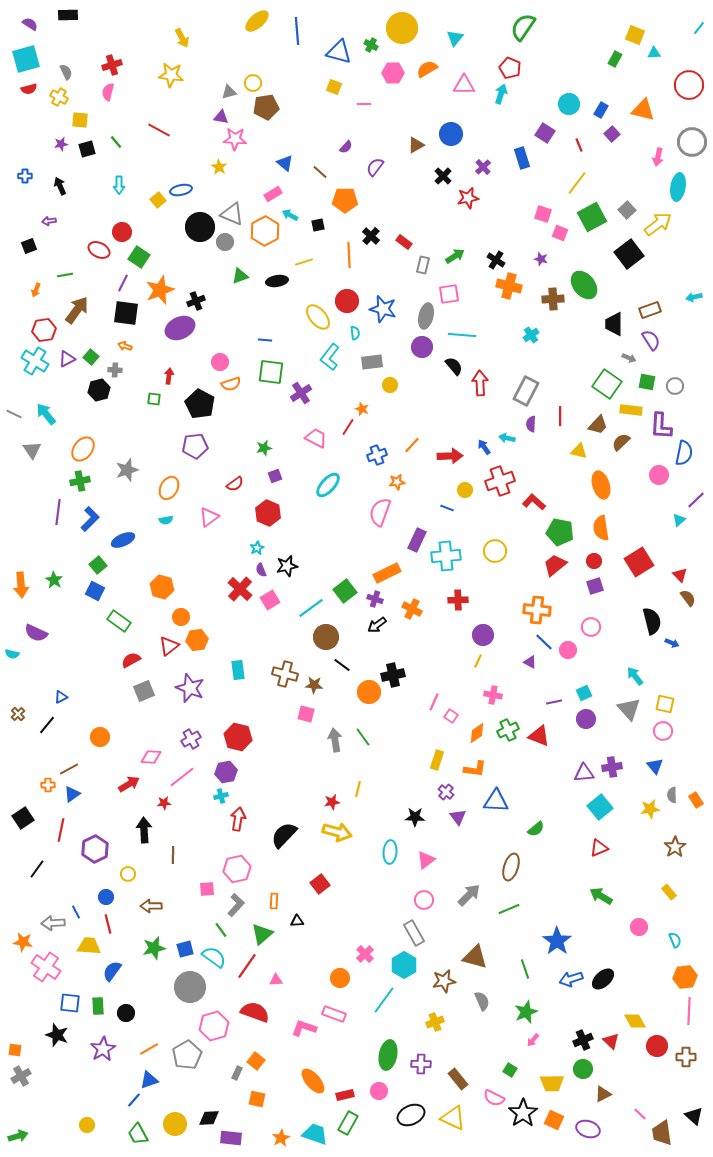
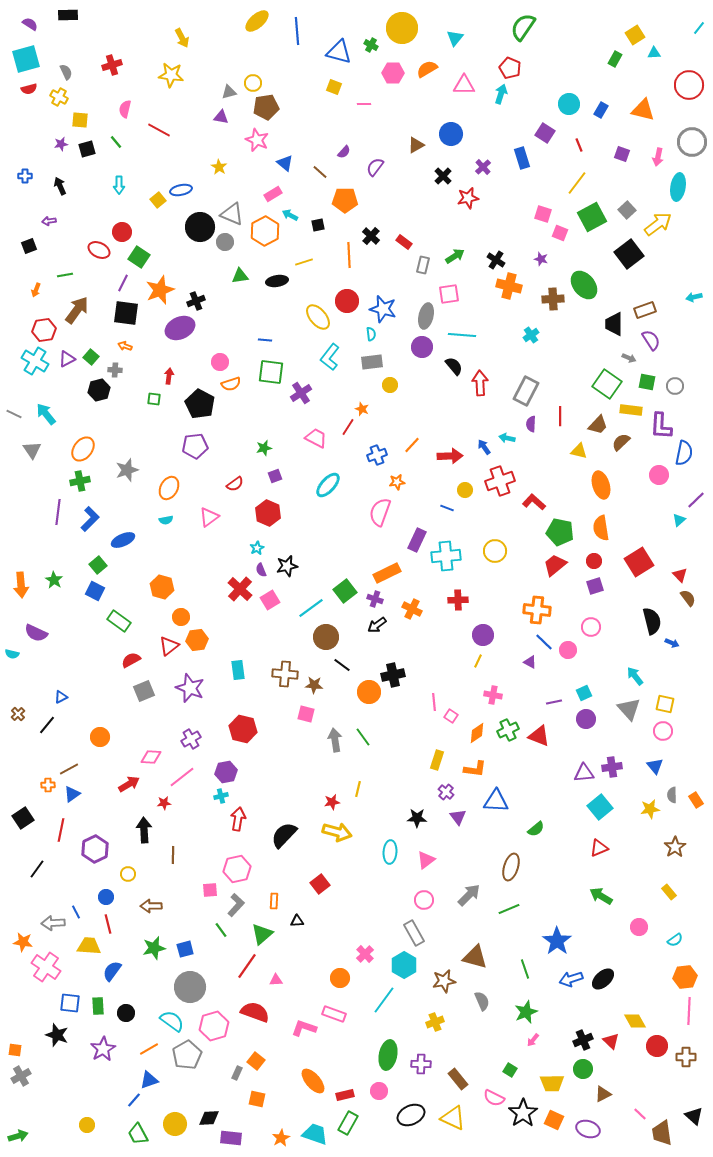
yellow square at (635, 35): rotated 36 degrees clockwise
pink semicircle at (108, 92): moved 17 px right, 17 px down
purple square at (612, 134): moved 10 px right, 20 px down; rotated 28 degrees counterclockwise
pink star at (235, 139): moved 22 px right, 1 px down; rotated 20 degrees clockwise
purple semicircle at (346, 147): moved 2 px left, 5 px down
green triangle at (240, 276): rotated 12 degrees clockwise
brown rectangle at (650, 310): moved 5 px left
cyan semicircle at (355, 333): moved 16 px right, 1 px down
brown cross at (285, 674): rotated 10 degrees counterclockwise
pink line at (434, 702): rotated 30 degrees counterclockwise
red hexagon at (238, 737): moved 5 px right, 8 px up
black star at (415, 817): moved 2 px right, 1 px down
pink square at (207, 889): moved 3 px right, 1 px down
cyan semicircle at (675, 940): rotated 77 degrees clockwise
cyan semicircle at (214, 957): moved 42 px left, 64 px down
